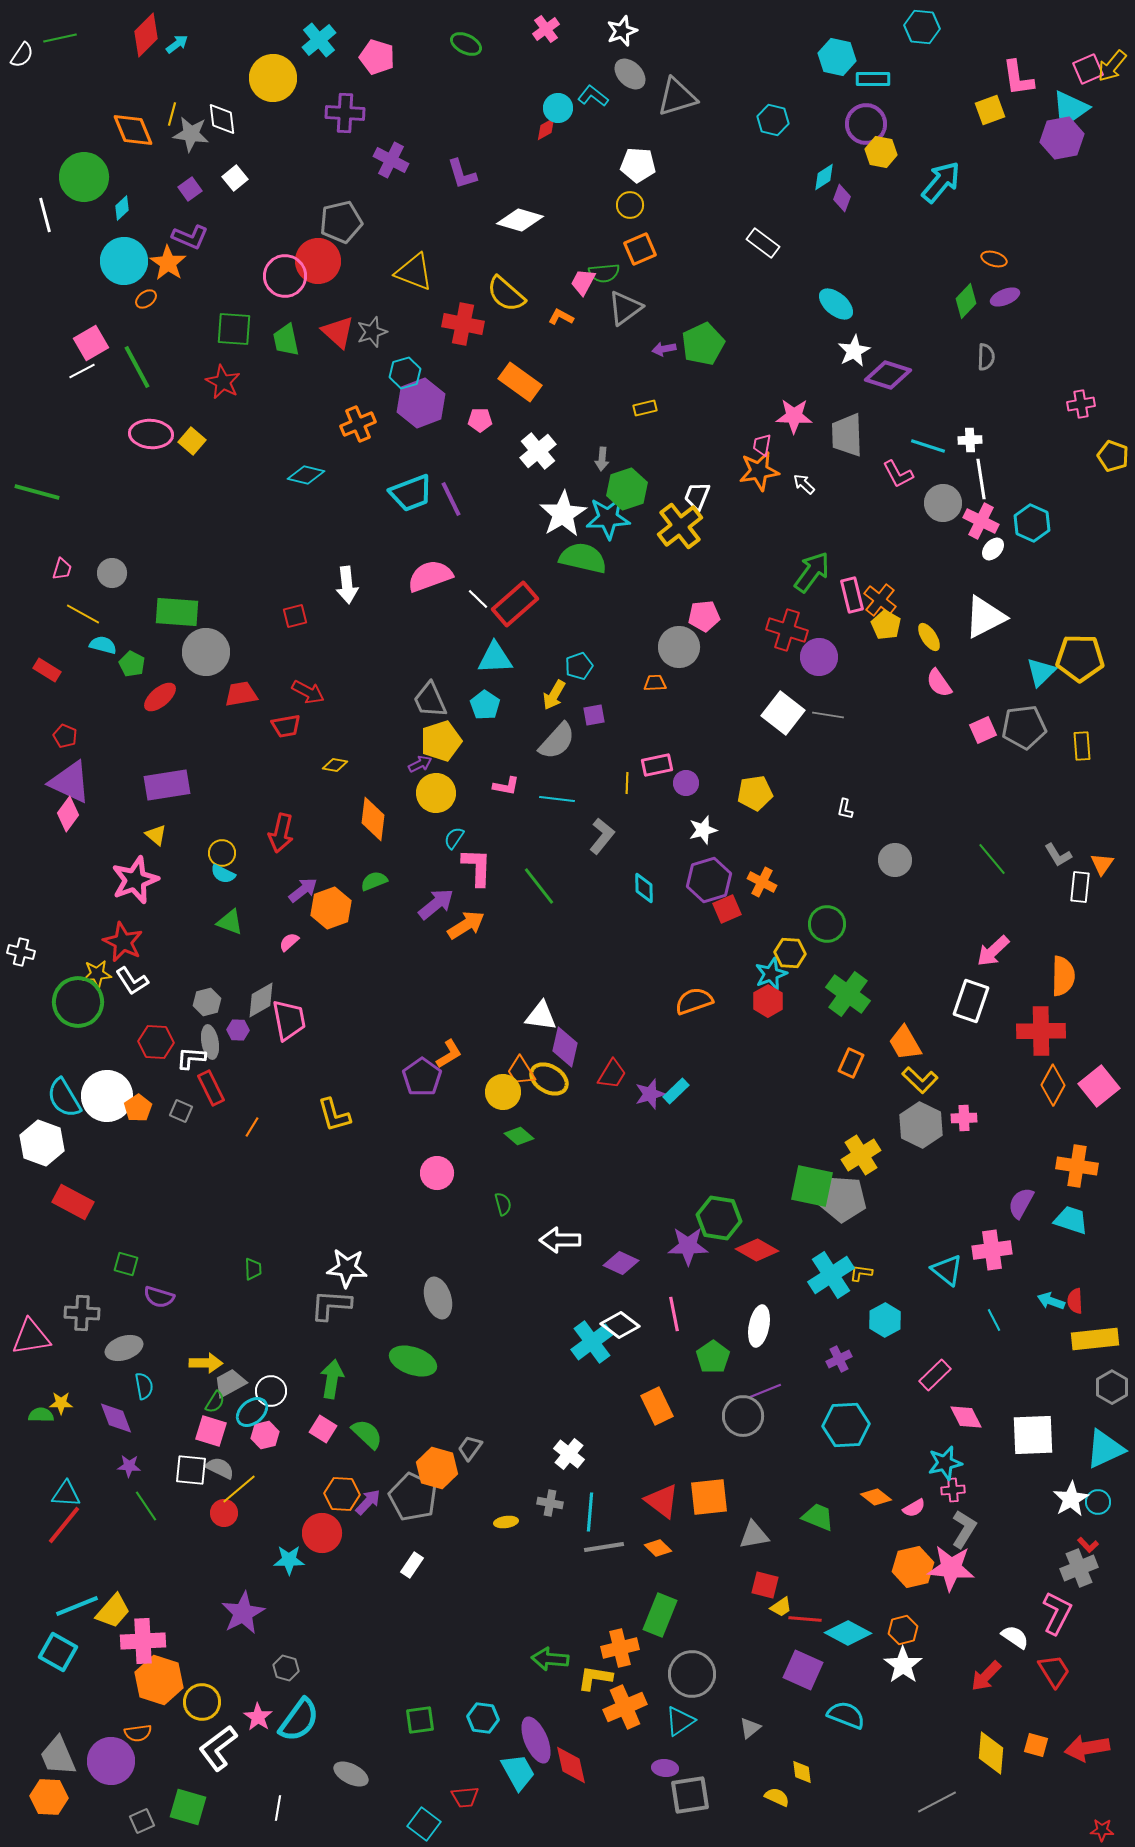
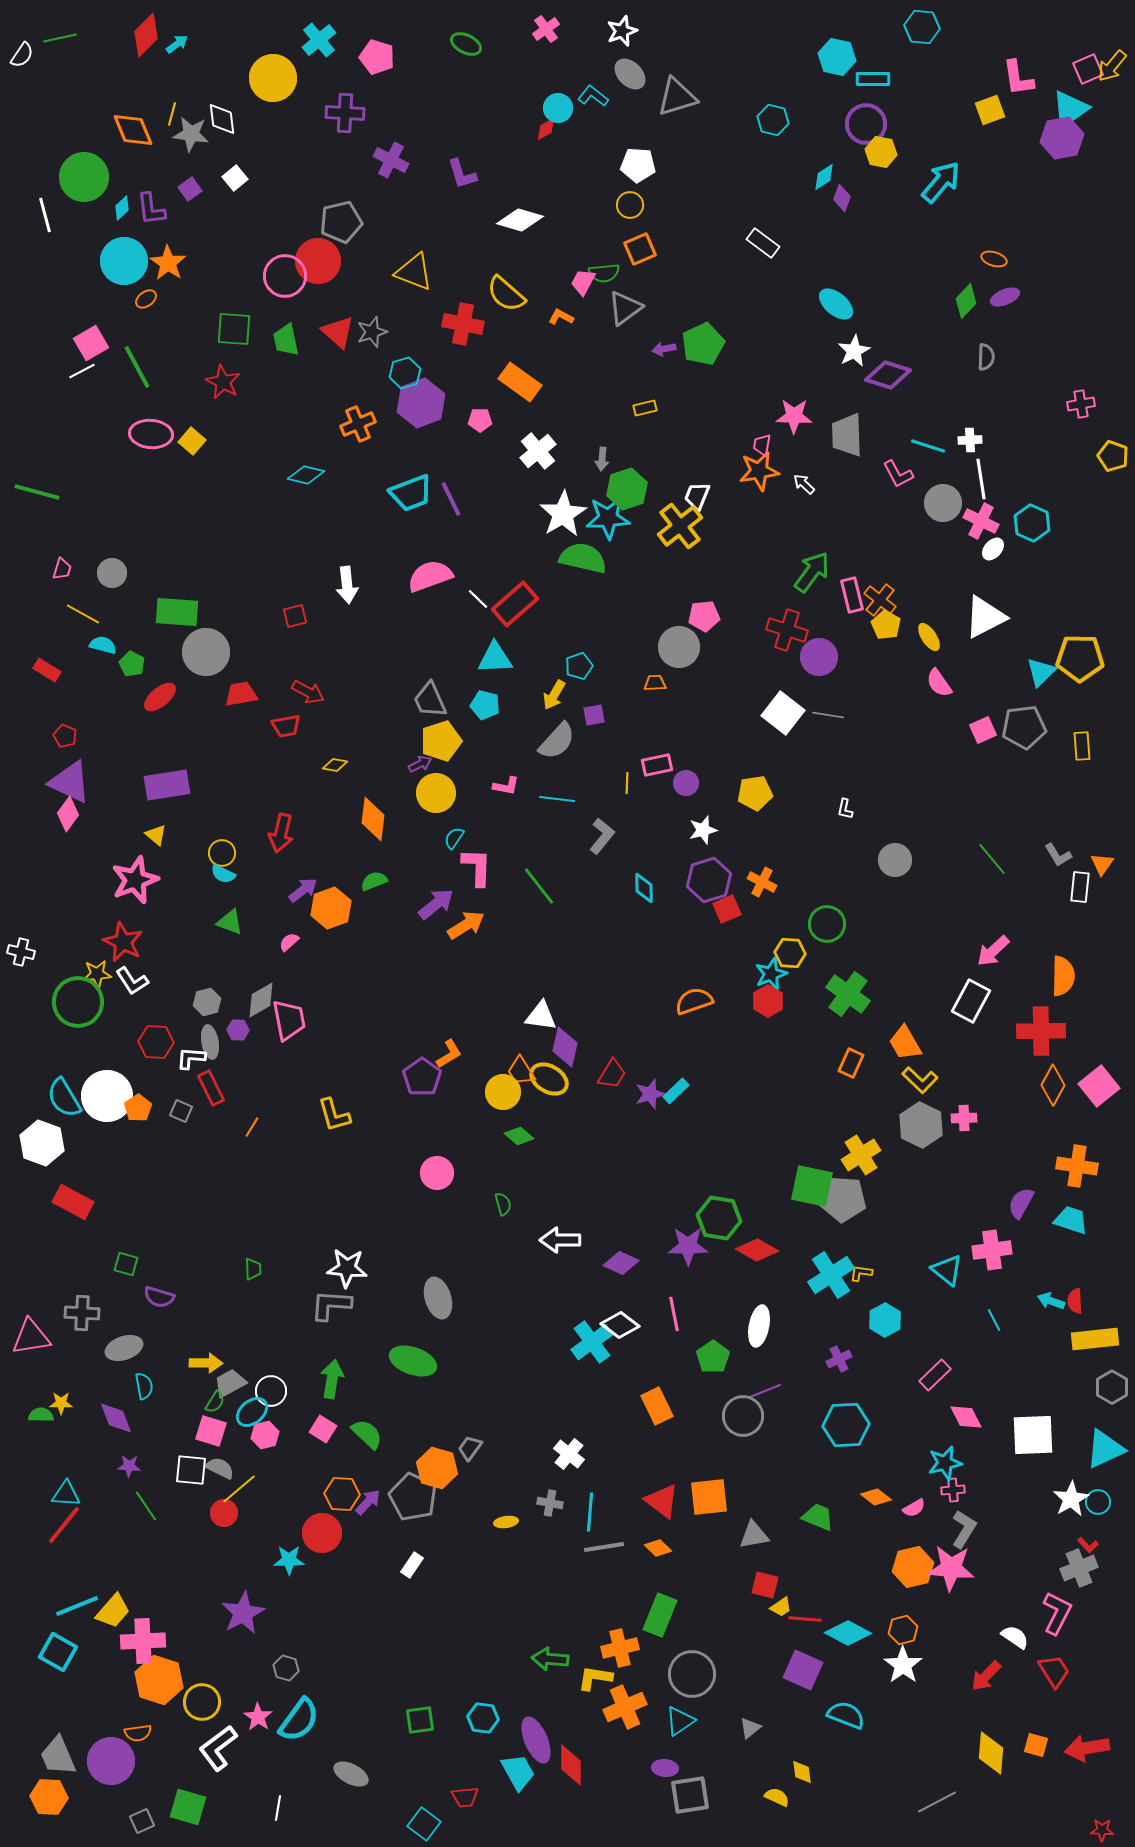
purple L-shape at (190, 237): moved 39 px left, 28 px up; rotated 60 degrees clockwise
cyan pentagon at (485, 705): rotated 20 degrees counterclockwise
white rectangle at (971, 1001): rotated 9 degrees clockwise
red diamond at (571, 1765): rotated 12 degrees clockwise
